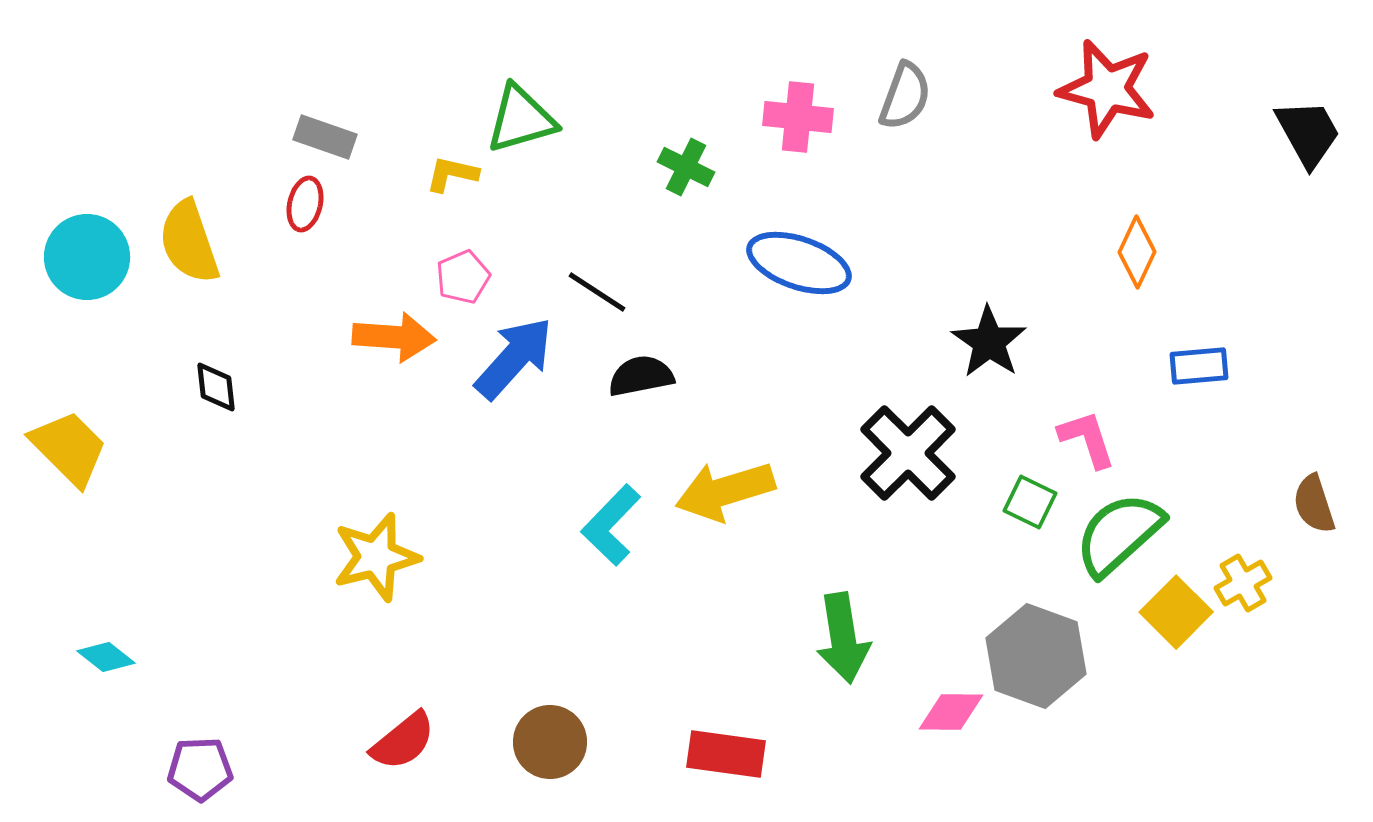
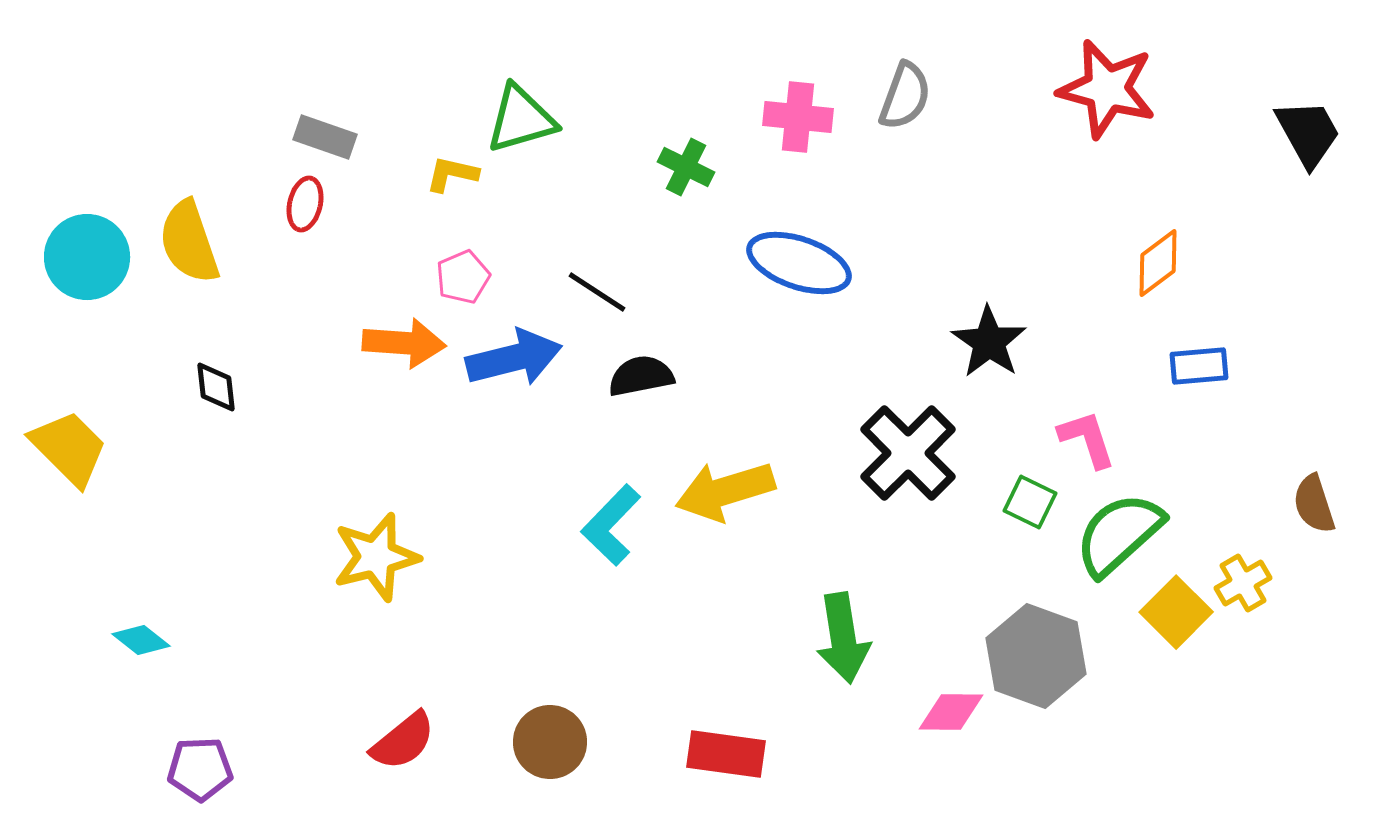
orange diamond: moved 21 px right, 11 px down; rotated 28 degrees clockwise
orange arrow: moved 10 px right, 6 px down
blue arrow: rotated 34 degrees clockwise
cyan diamond: moved 35 px right, 17 px up
